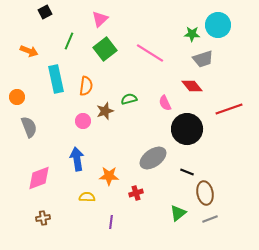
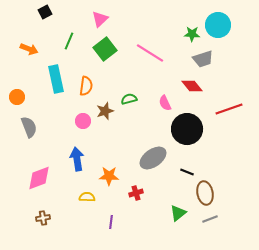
orange arrow: moved 2 px up
